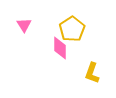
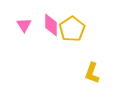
pink diamond: moved 9 px left, 23 px up
